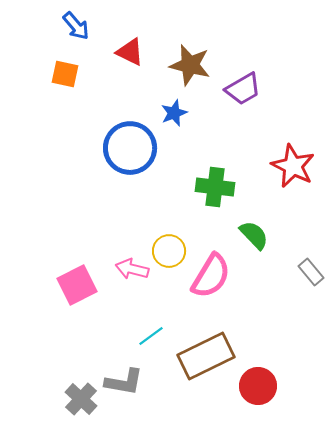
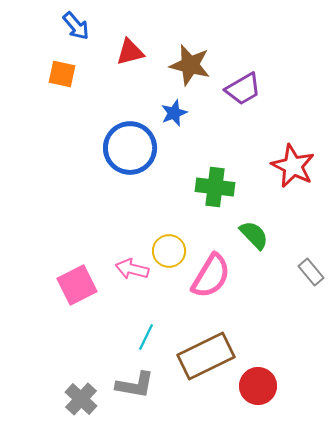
red triangle: rotated 40 degrees counterclockwise
orange square: moved 3 px left
cyan line: moved 5 px left, 1 px down; rotated 28 degrees counterclockwise
gray L-shape: moved 11 px right, 3 px down
